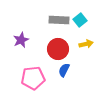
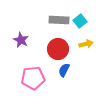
cyan square: moved 1 px down
purple star: rotated 21 degrees counterclockwise
